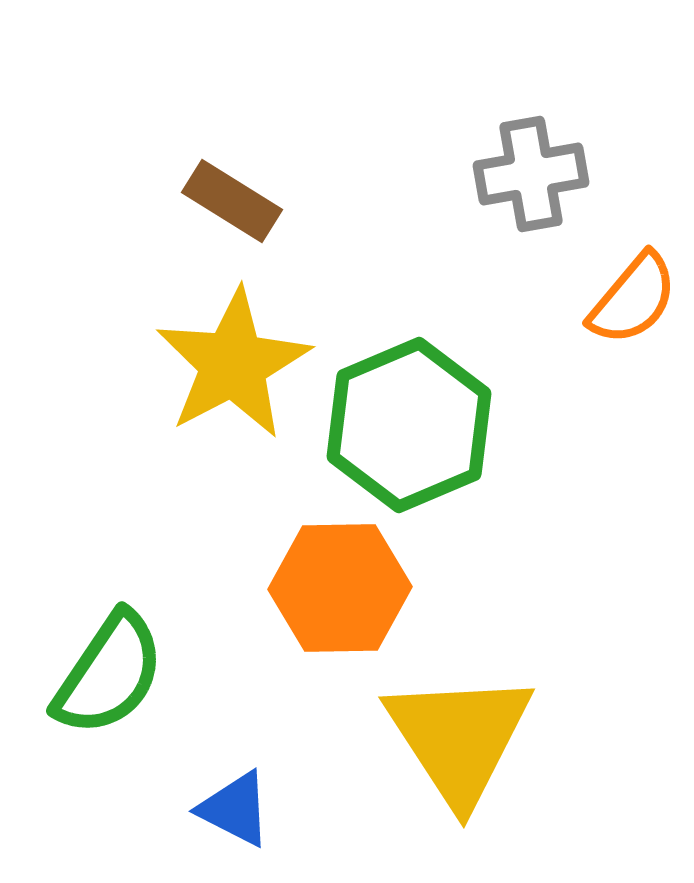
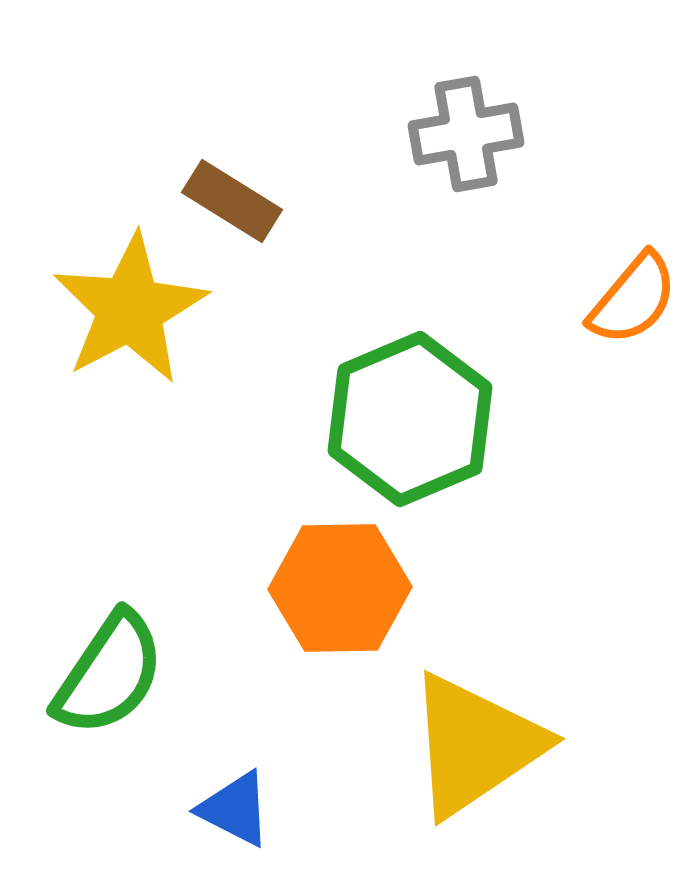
gray cross: moved 65 px left, 40 px up
yellow star: moved 103 px left, 55 px up
green hexagon: moved 1 px right, 6 px up
yellow triangle: moved 16 px right, 7 px down; rotated 29 degrees clockwise
